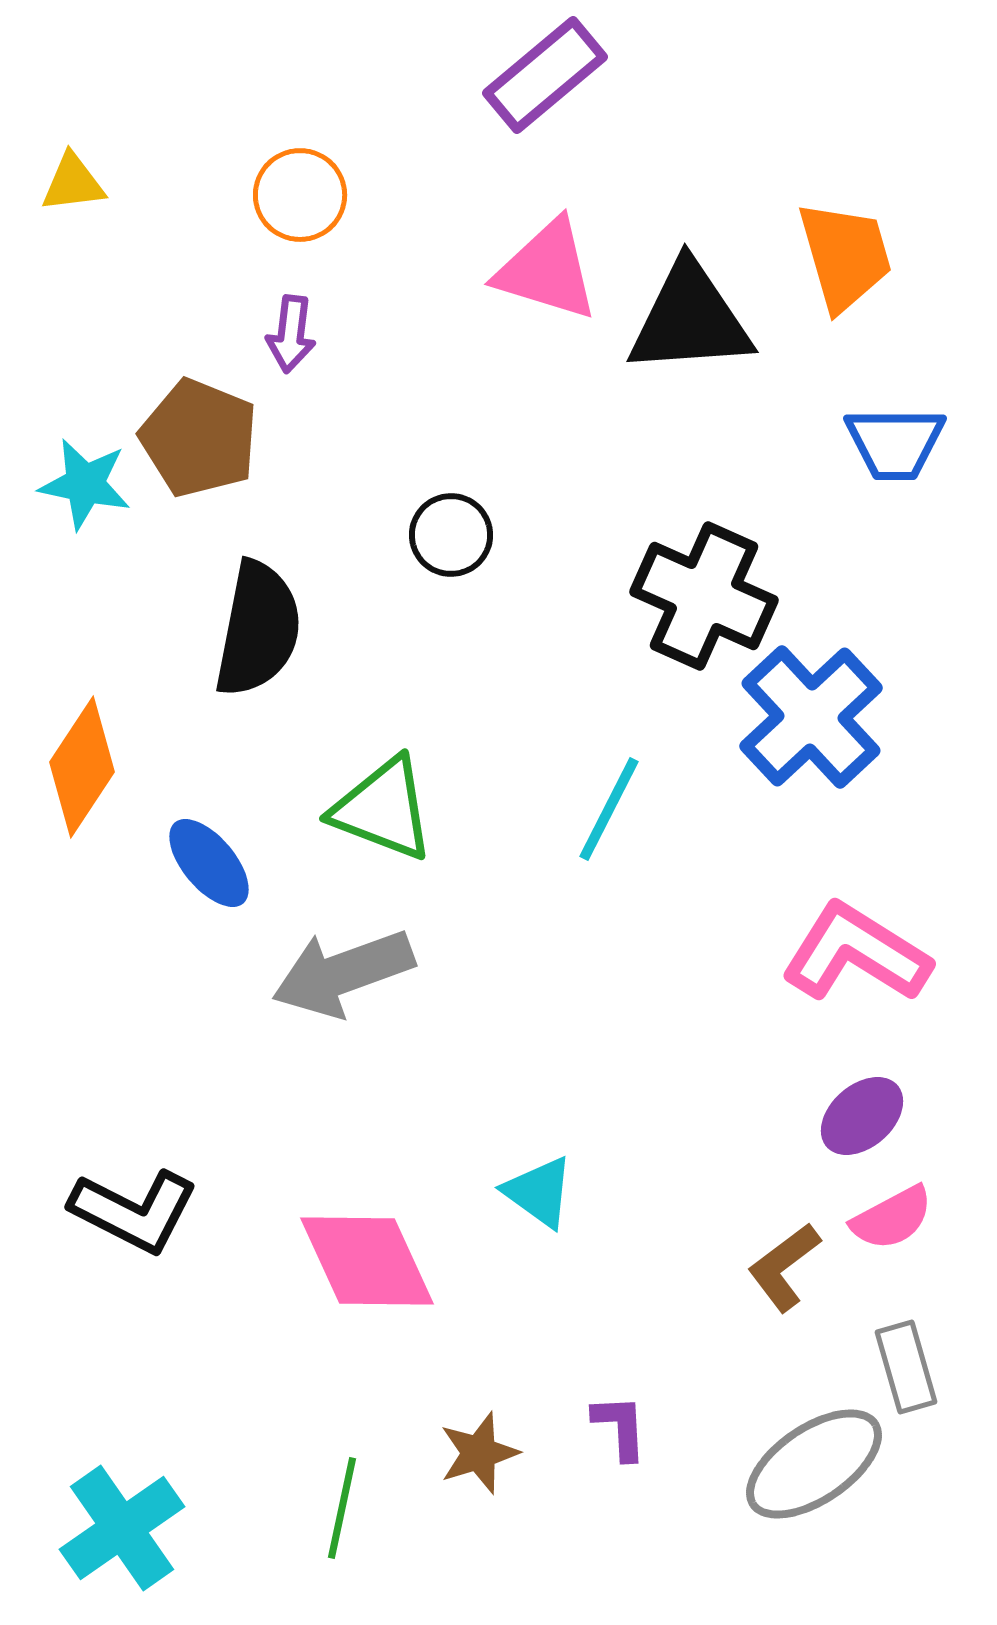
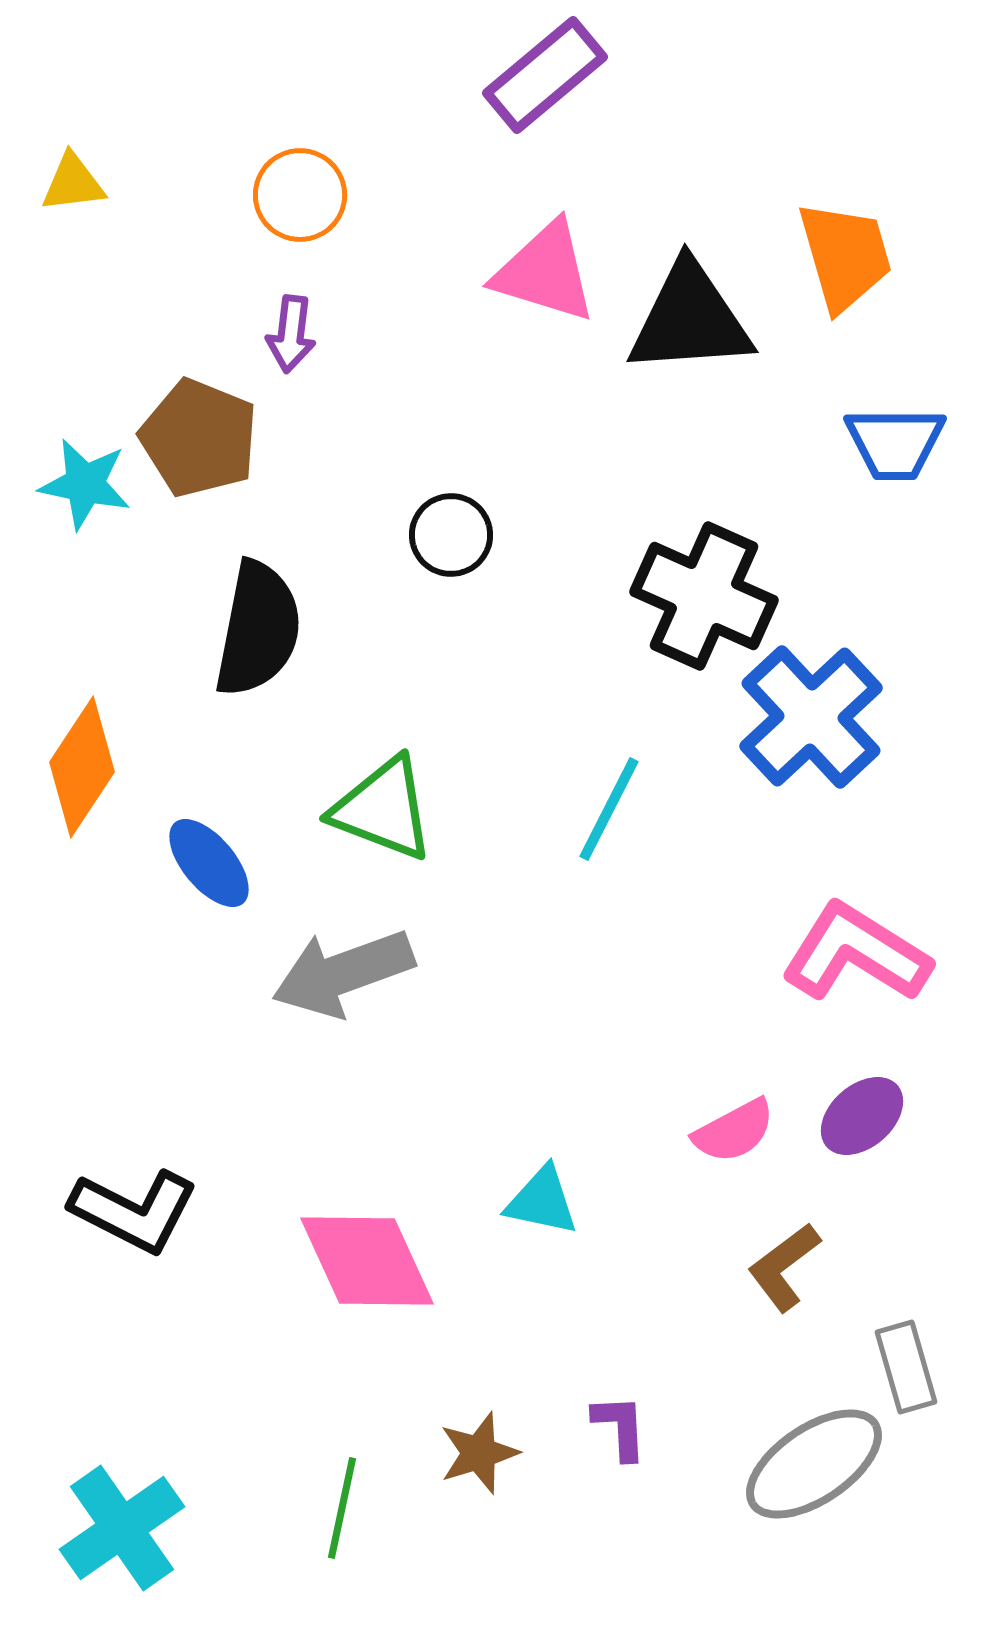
pink triangle: moved 2 px left, 2 px down
cyan triangle: moved 3 px right, 9 px down; rotated 24 degrees counterclockwise
pink semicircle: moved 158 px left, 87 px up
